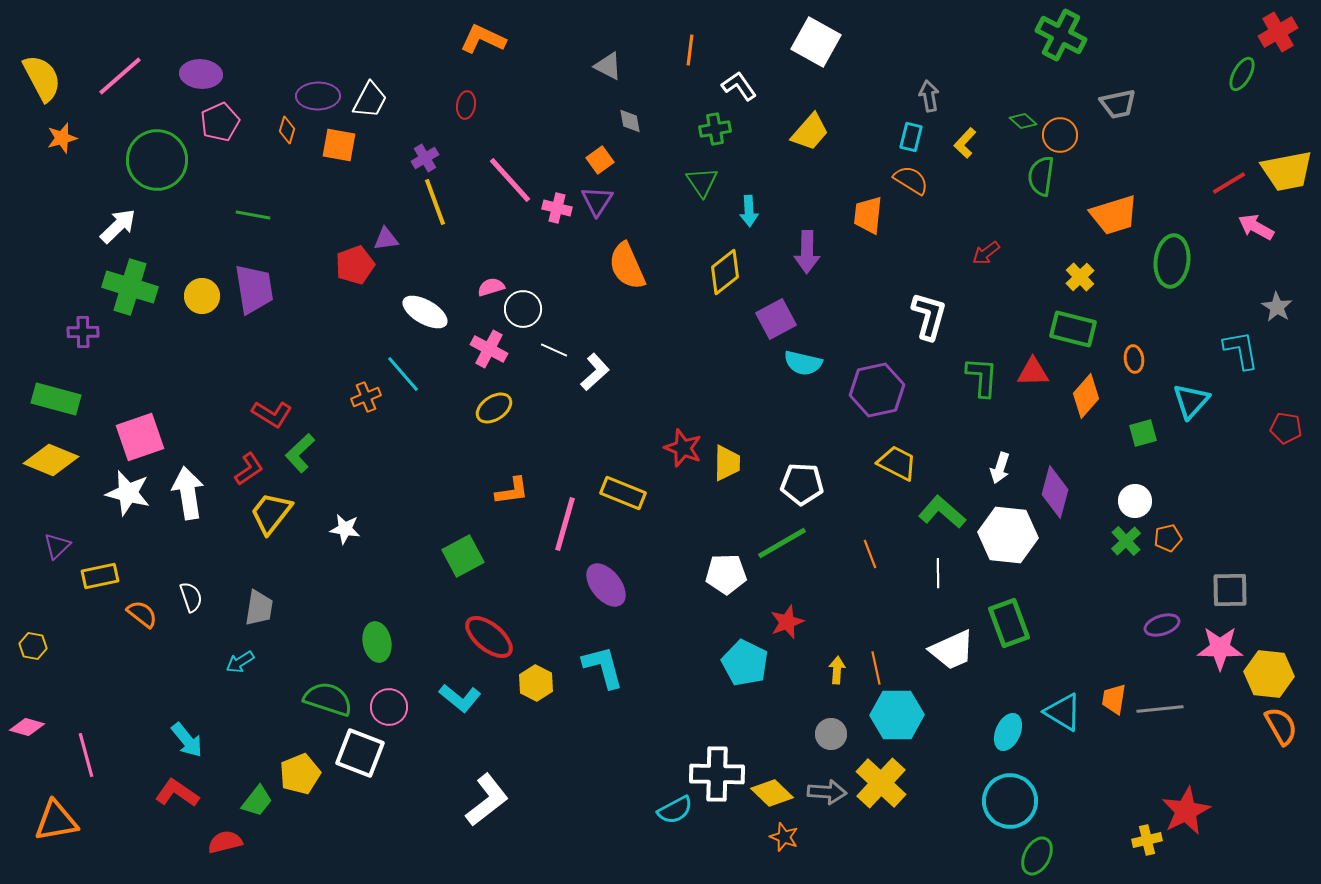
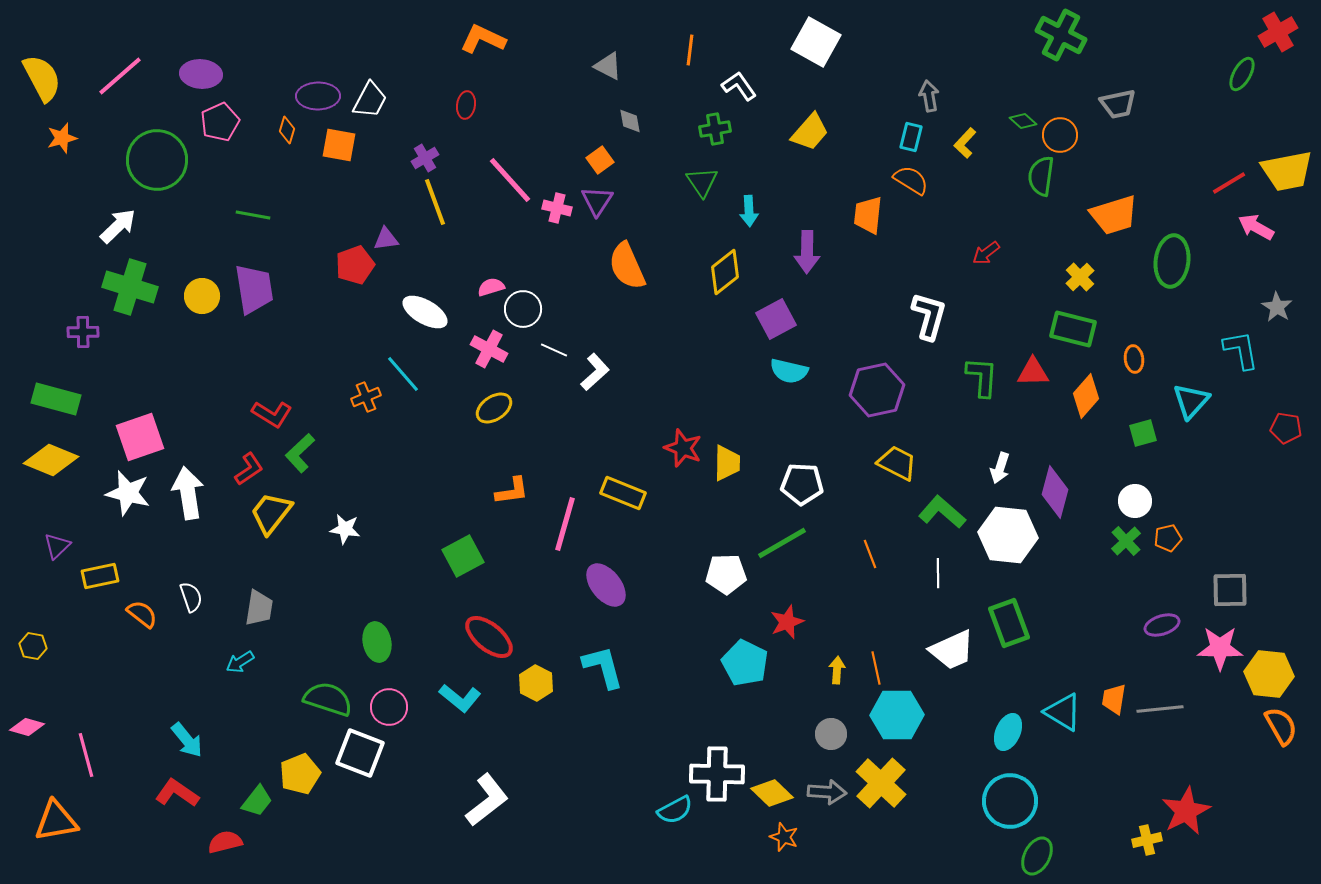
cyan semicircle at (803, 363): moved 14 px left, 8 px down
